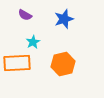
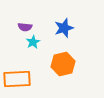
purple semicircle: moved 12 px down; rotated 24 degrees counterclockwise
blue star: moved 9 px down
orange rectangle: moved 16 px down
